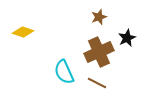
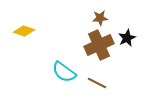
brown star: moved 1 px right, 1 px down; rotated 14 degrees clockwise
yellow diamond: moved 1 px right, 1 px up
brown cross: moved 7 px up
cyan semicircle: rotated 30 degrees counterclockwise
